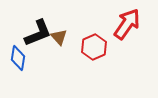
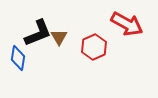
red arrow: rotated 84 degrees clockwise
brown triangle: rotated 12 degrees clockwise
